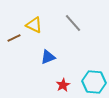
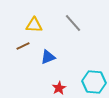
yellow triangle: rotated 24 degrees counterclockwise
brown line: moved 9 px right, 8 px down
red star: moved 4 px left, 3 px down
